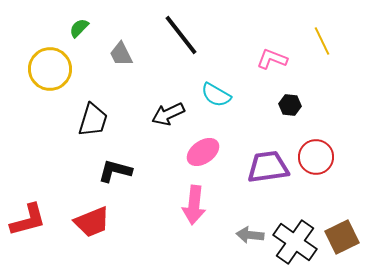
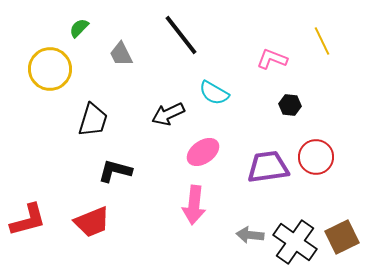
cyan semicircle: moved 2 px left, 2 px up
